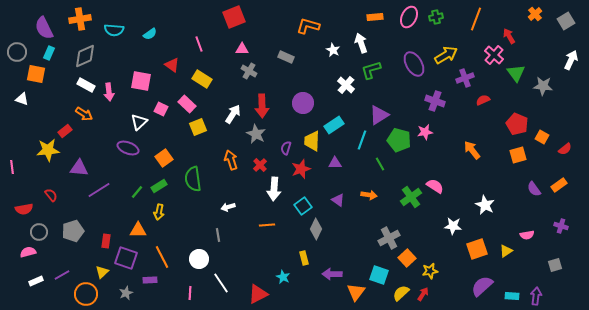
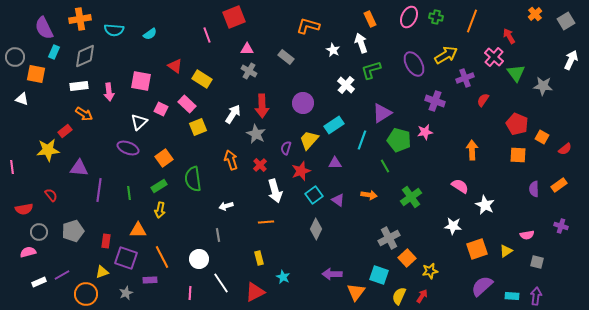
orange rectangle at (375, 17): moved 5 px left, 2 px down; rotated 70 degrees clockwise
green cross at (436, 17): rotated 24 degrees clockwise
orange line at (476, 19): moved 4 px left, 2 px down
pink line at (199, 44): moved 8 px right, 9 px up
pink triangle at (242, 49): moved 5 px right
gray circle at (17, 52): moved 2 px left, 5 px down
cyan rectangle at (49, 53): moved 5 px right, 1 px up
pink cross at (494, 55): moved 2 px down
gray rectangle at (286, 57): rotated 14 degrees clockwise
red triangle at (172, 65): moved 3 px right, 1 px down
white rectangle at (86, 85): moved 7 px left, 1 px down; rotated 36 degrees counterclockwise
red semicircle at (483, 100): rotated 32 degrees counterclockwise
purple triangle at (379, 115): moved 3 px right, 2 px up
yellow trapezoid at (312, 141): moved 3 px left, 1 px up; rotated 40 degrees clockwise
orange arrow at (472, 150): rotated 36 degrees clockwise
orange square at (518, 155): rotated 18 degrees clockwise
green line at (380, 164): moved 5 px right, 2 px down
red star at (301, 169): moved 2 px down
pink semicircle at (435, 186): moved 25 px right
white arrow at (274, 189): moved 1 px right, 2 px down; rotated 20 degrees counterclockwise
purple semicircle at (534, 189): rotated 35 degrees clockwise
purple line at (99, 190): rotated 50 degrees counterclockwise
green line at (137, 192): moved 8 px left, 1 px down; rotated 48 degrees counterclockwise
cyan square at (303, 206): moved 11 px right, 11 px up
white arrow at (228, 207): moved 2 px left, 1 px up
yellow arrow at (159, 212): moved 1 px right, 2 px up
orange line at (267, 225): moved 1 px left, 3 px up
yellow rectangle at (304, 258): moved 45 px left
gray square at (555, 265): moved 18 px left, 3 px up; rotated 32 degrees clockwise
yellow triangle at (102, 272): rotated 24 degrees clockwise
white rectangle at (36, 281): moved 3 px right, 1 px down
yellow semicircle at (401, 293): moved 2 px left, 3 px down; rotated 24 degrees counterclockwise
red triangle at (258, 294): moved 3 px left, 2 px up
red arrow at (423, 294): moved 1 px left, 2 px down
